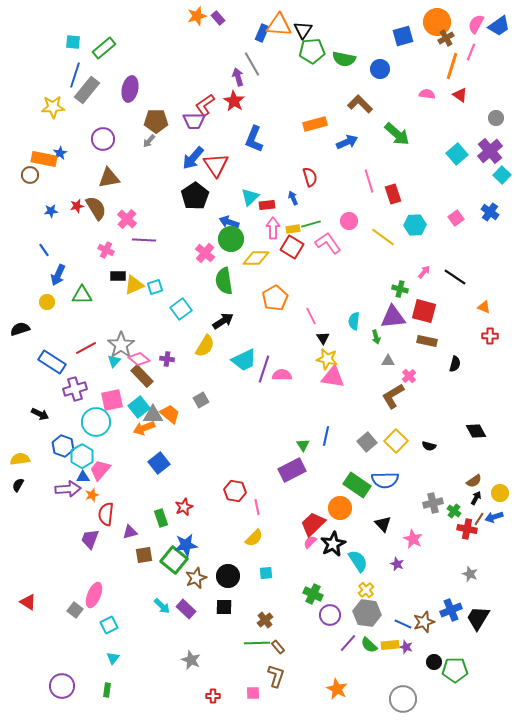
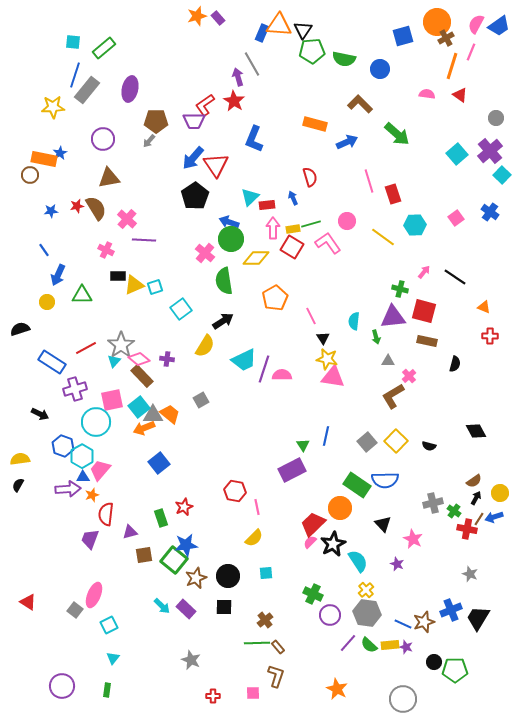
orange rectangle at (315, 124): rotated 30 degrees clockwise
pink circle at (349, 221): moved 2 px left
